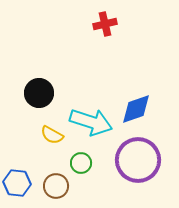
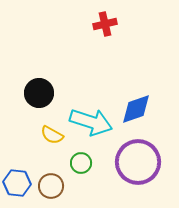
purple circle: moved 2 px down
brown circle: moved 5 px left
